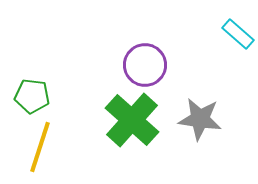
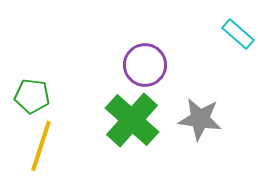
yellow line: moved 1 px right, 1 px up
